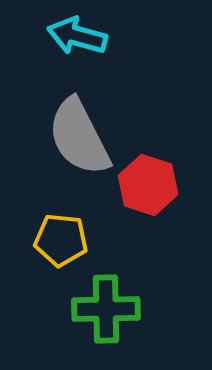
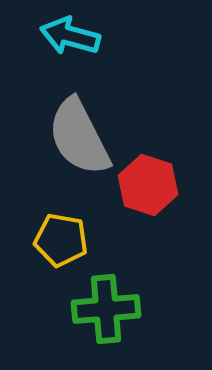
cyan arrow: moved 7 px left
yellow pentagon: rotated 4 degrees clockwise
green cross: rotated 4 degrees counterclockwise
